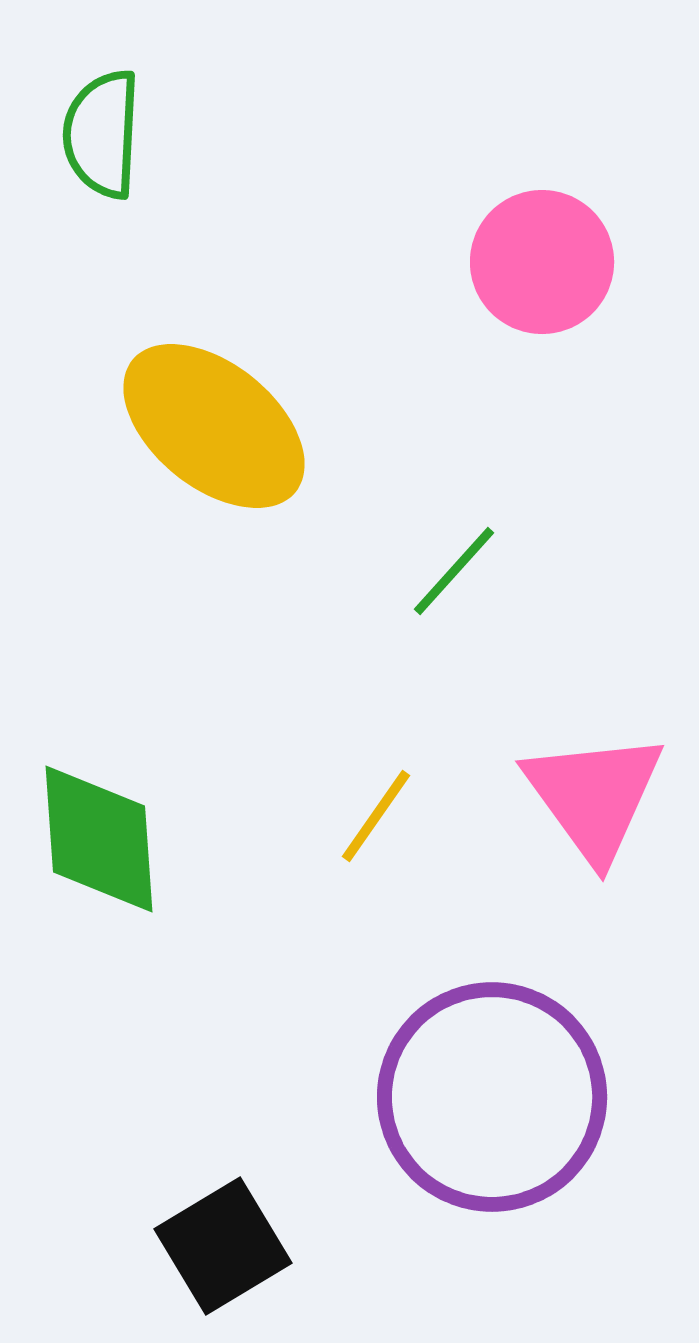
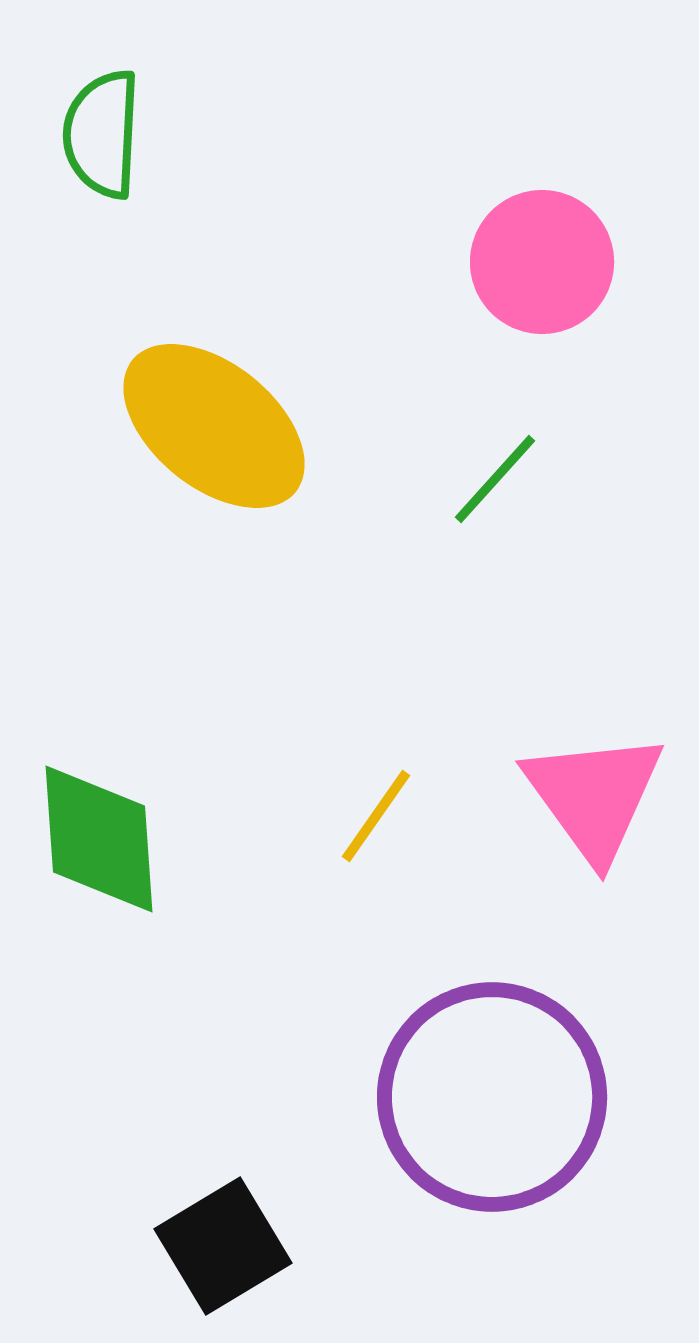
green line: moved 41 px right, 92 px up
